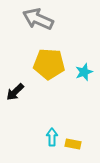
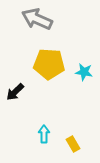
gray arrow: moved 1 px left
cyan star: rotated 30 degrees clockwise
cyan arrow: moved 8 px left, 3 px up
yellow rectangle: rotated 49 degrees clockwise
